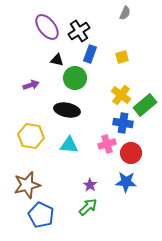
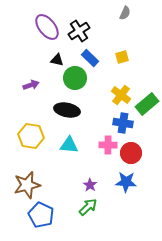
blue rectangle: moved 4 px down; rotated 66 degrees counterclockwise
green rectangle: moved 2 px right, 1 px up
pink cross: moved 1 px right, 1 px down; rotated 18 degrees clockwise
